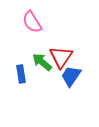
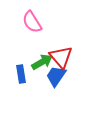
red triangle: rotated 15 degrees counterclockwise
green arrow: rotated 110 degrees clockwise
blue trapezoid: moved 15 px left
